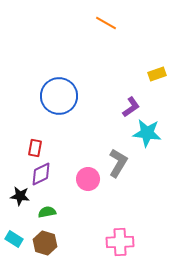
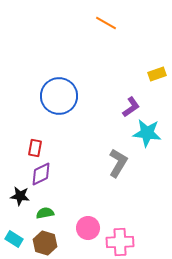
pink circle: moved 49 px down
green semicircle: moved 2 px left, 1 px down
